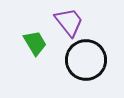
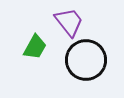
green trapezoid: moved 4 px down; rotated 60 degrees clockwise
